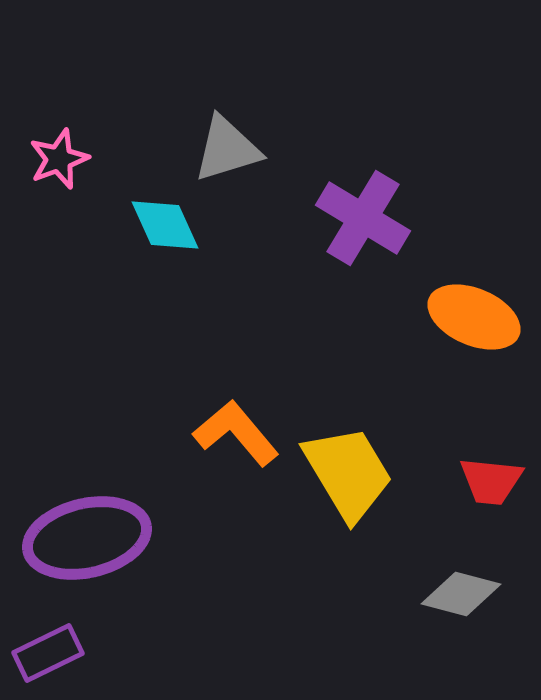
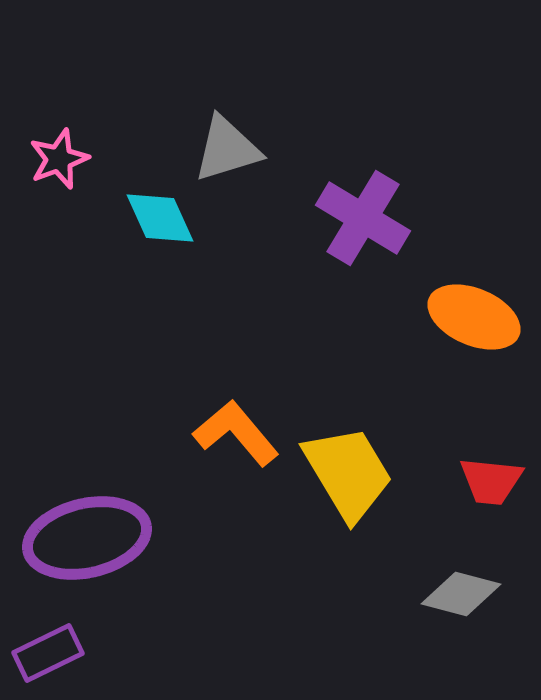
cyan diamond: moved 5 px left, 7 px up
